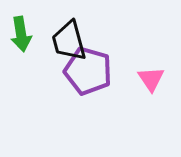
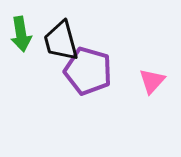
black trapezoid: moved 8 px left
pink triangle: moved 1 px right, 2 px down; rotated 16 degrees clockwise
